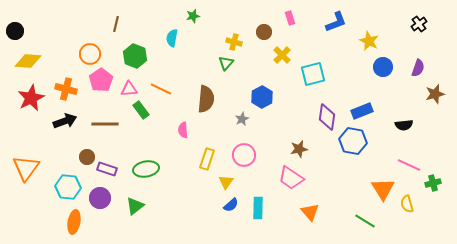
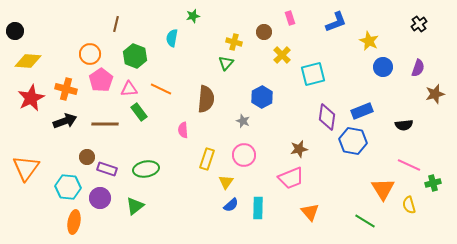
green rectangle at (141, 110): moved 2 px left, 2 px down
gray star at (242, 119): moved 1 px right, 2 px down; rotated 24 degrees counterclockwise
pink trapezoid at (291, 178): rotated 56 degrees counterclockwise
yellow semicircle at (407, 204): moved 2 px right, 1 px down
